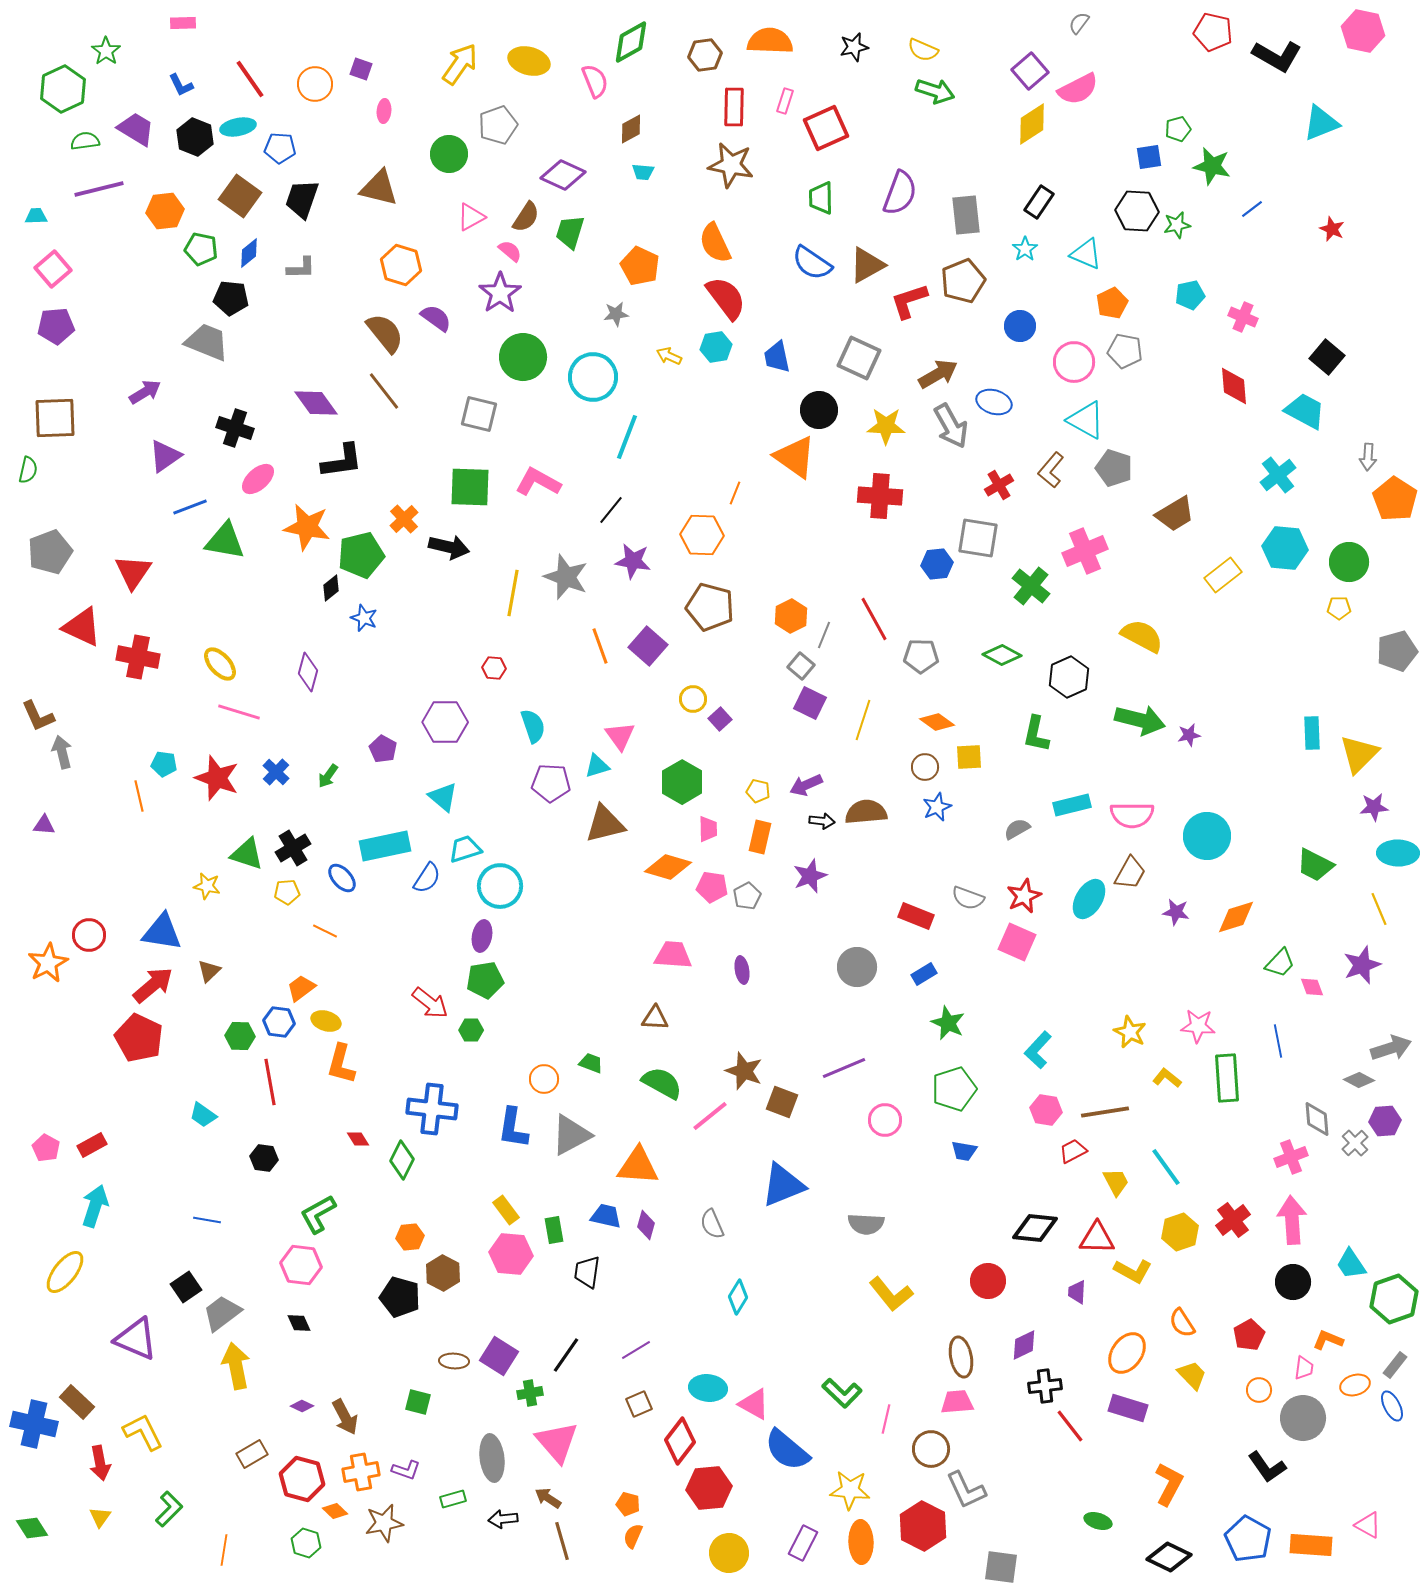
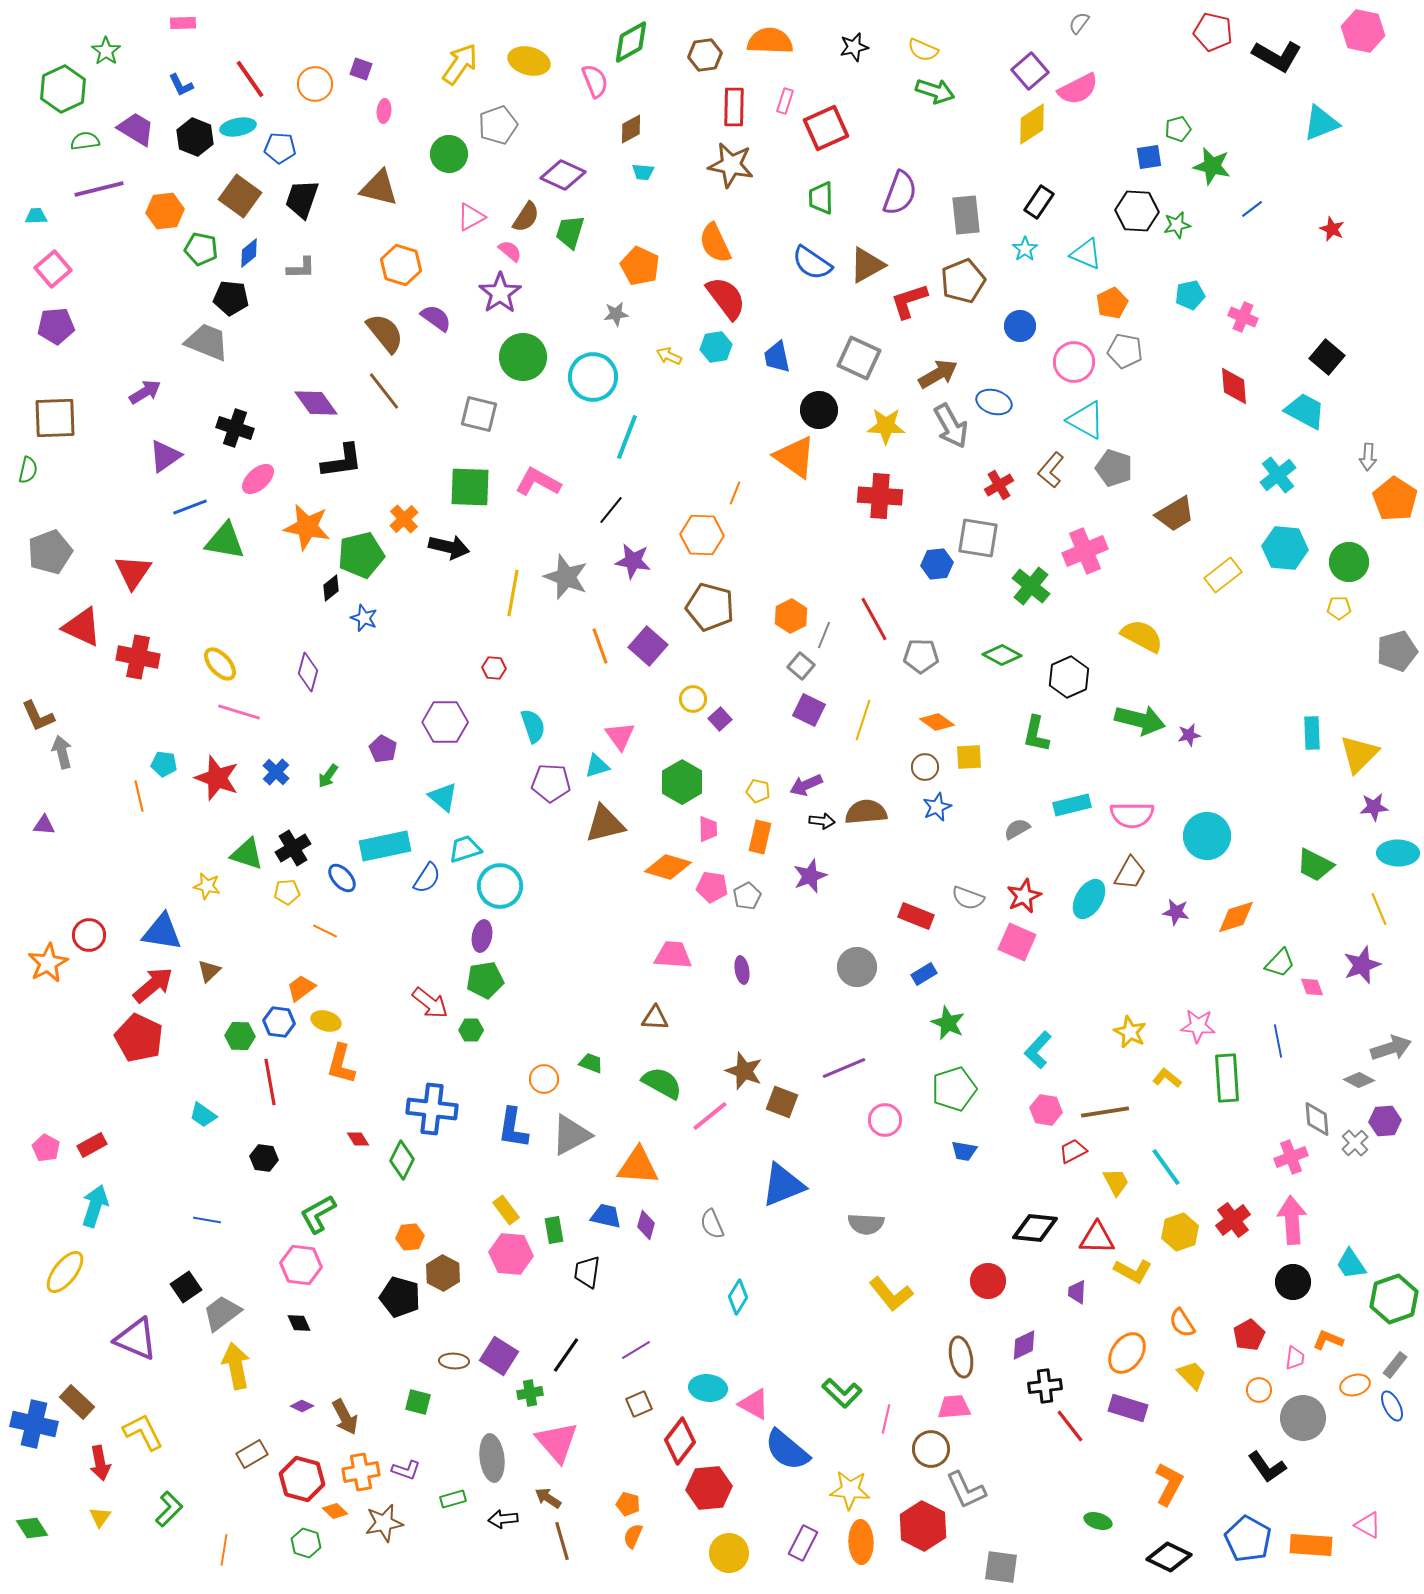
purple square at (810, 703): moved 1 px left, 7 px down
pink trapezoid at (1304, 1368): moved 9 px left, 10 px up
pink trapezoid at (957, 1402): moved 3 px left, 5 px down
